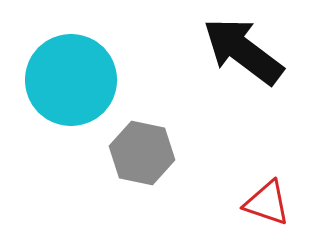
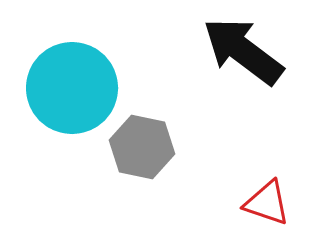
cyan circle: moved 1 px right, 8 px down
gray hexagon: moved 6 px up
